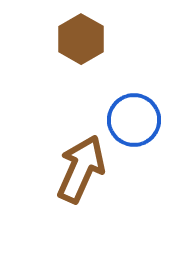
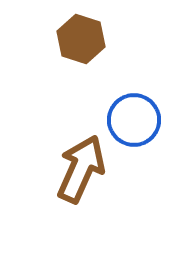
brown hexagon: rotated 12 degrees counterclockwise
